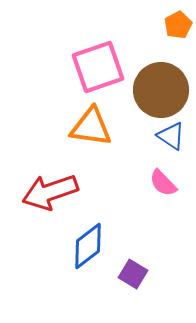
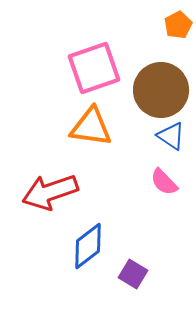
pink square: moved 4 px left, 1 px down
pink semicircle: moved 1 px right, 1 px up
